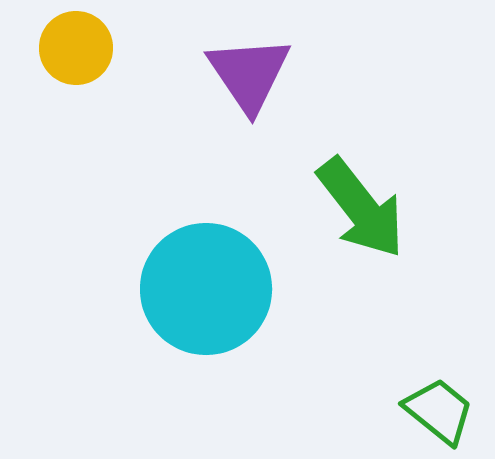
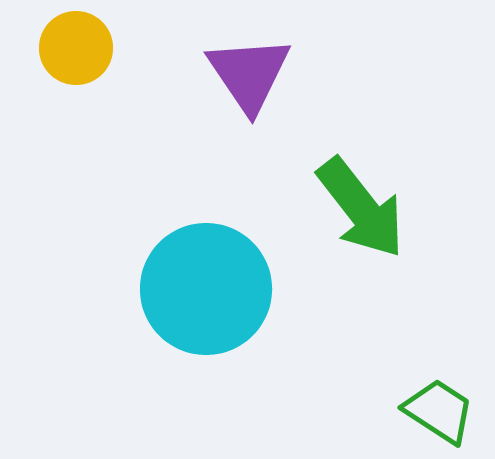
green trapezoid: rotated 6 degrees counterclockwise
